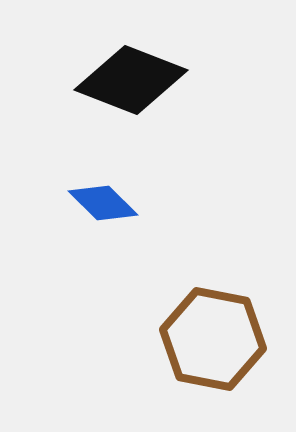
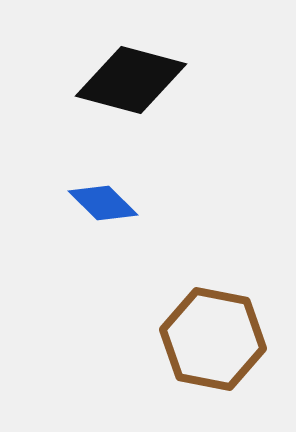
black diamond: rotated 6 degrees counterclockwise
